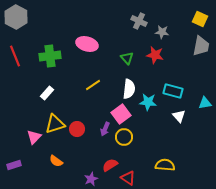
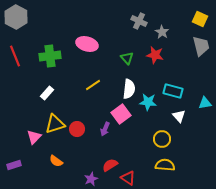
gray star: rotated 24 degrees clockwise
gray trapezoid: rotated 25 degrees counterclockwise
yellow circle: moved 38 px right, 2 px down
